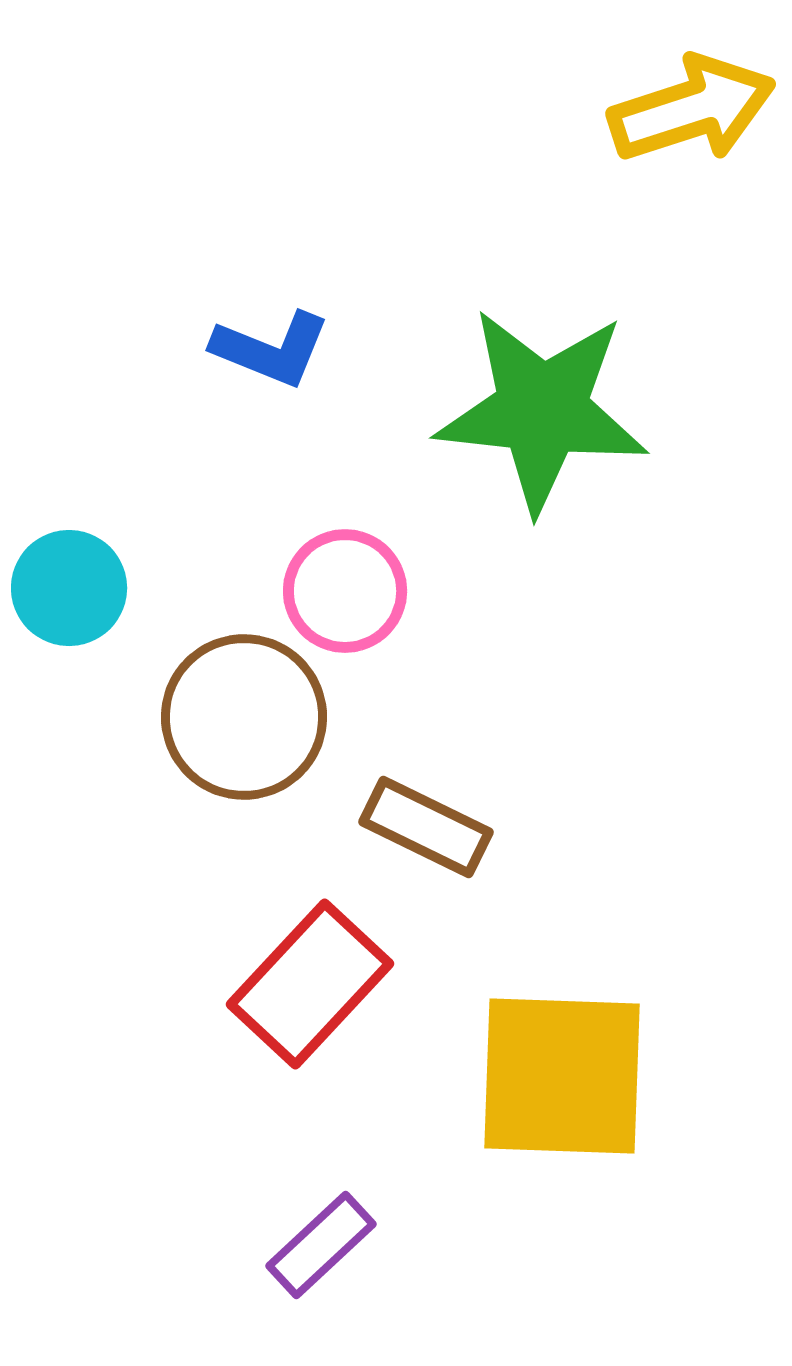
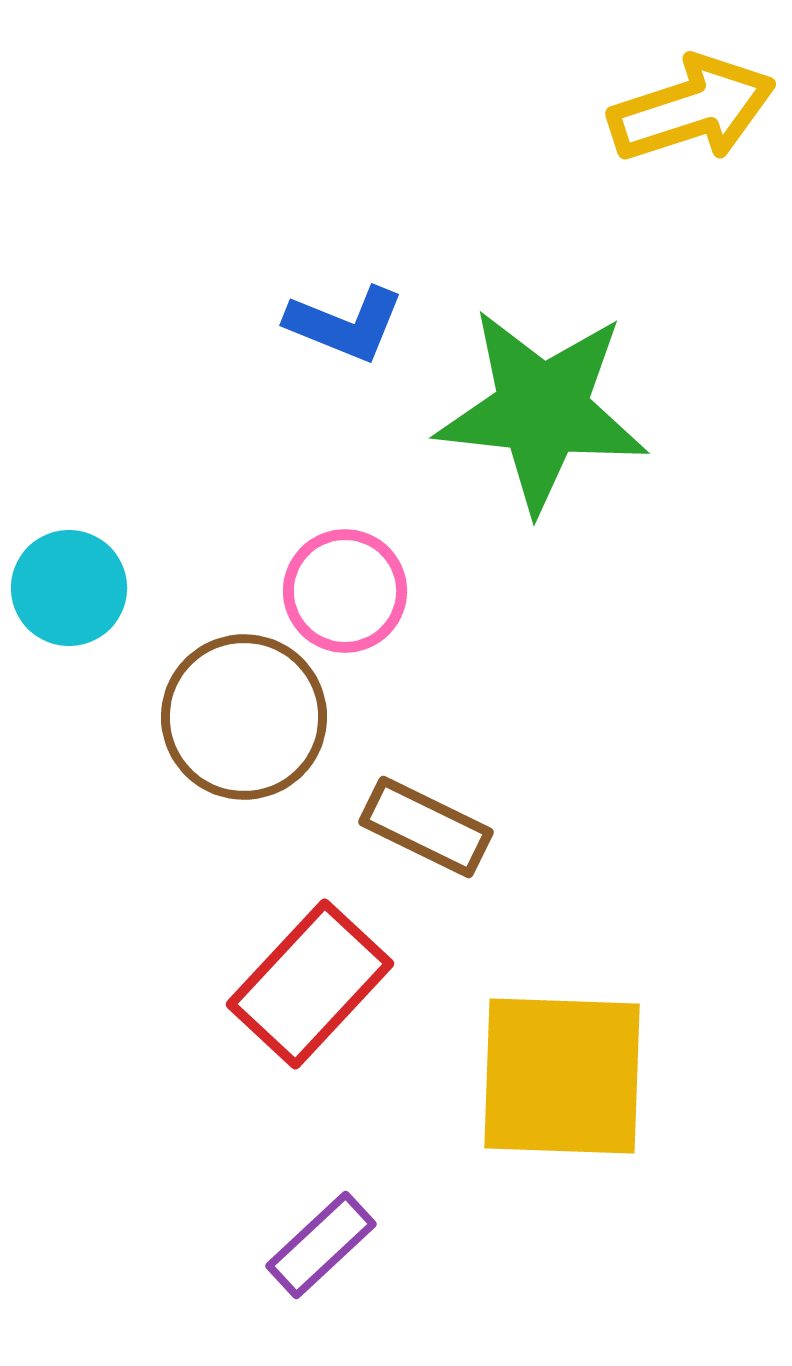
blue L-shape: moved 74 px right, 25 px up
